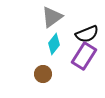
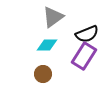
gray triangle: moved 1 px right
cyan diamond: moved 7 px left, 1 px down; rotated 50 degrees clockwise
